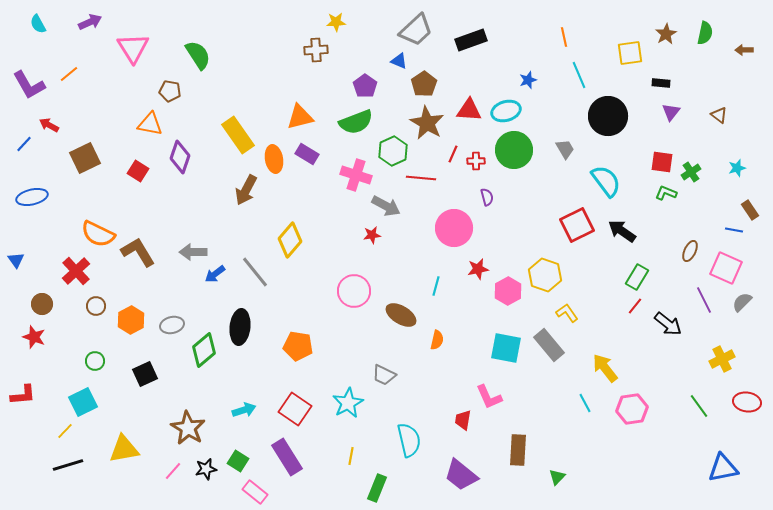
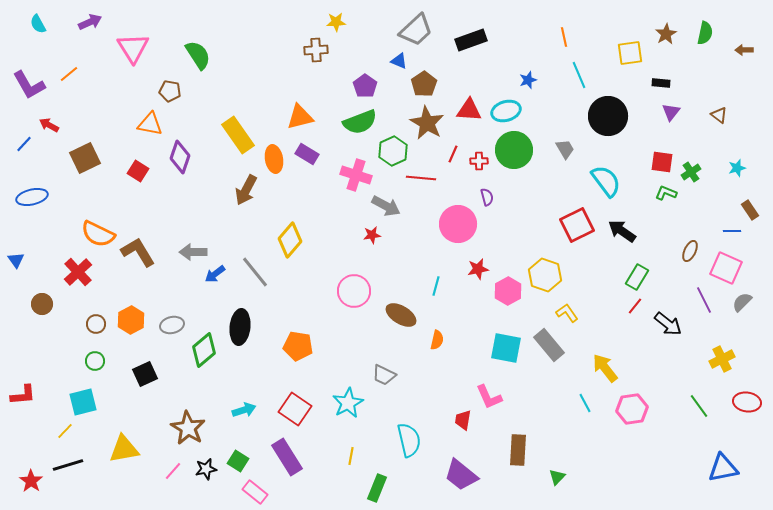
green semicircle at (356, 122): moved 4 px right
red cross at (476, 161): moved 3 px right
pink circle at (454, 228): moved 4 px right, 4 px up
blue line at (734, 230): moved 2 px left, 1 px down; rotated 12 degrees counterclockwise
red cross at (76, 271): moved 2 px right, 1 px down
brown circle at (96, 306): moved 18 px down
red star at (34, 337): moved 3 px left, 144 px down; rotated 15 degrees clockwise
cyan square at (83, 402): rotated 12 degrees clockwise
